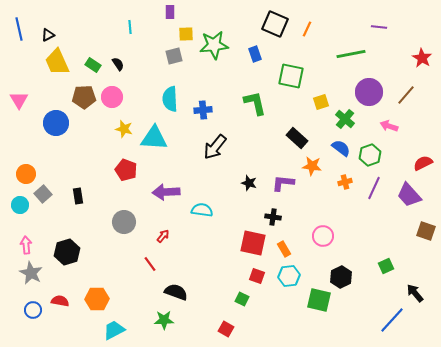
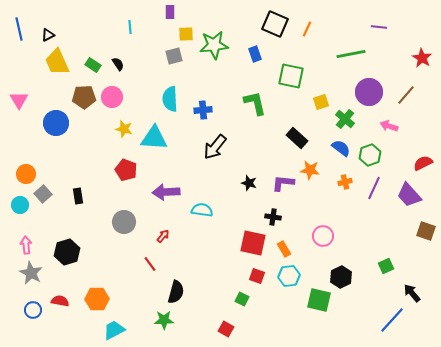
orange star at (312, 166): moved 2 px left, 4 px down
black semicircle at (176, 292): rotated 85 degrees clockwise
black arrow at (415, 293): moved 3 px left
